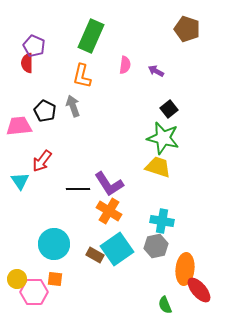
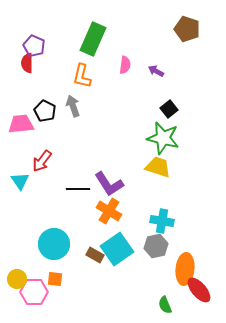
green rectangle: moved 2 px right, 3 px down
pink trapezoid: moved 2 px right, 2 px up
